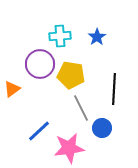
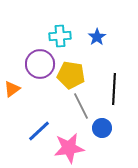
gray line: moved 2 px up
